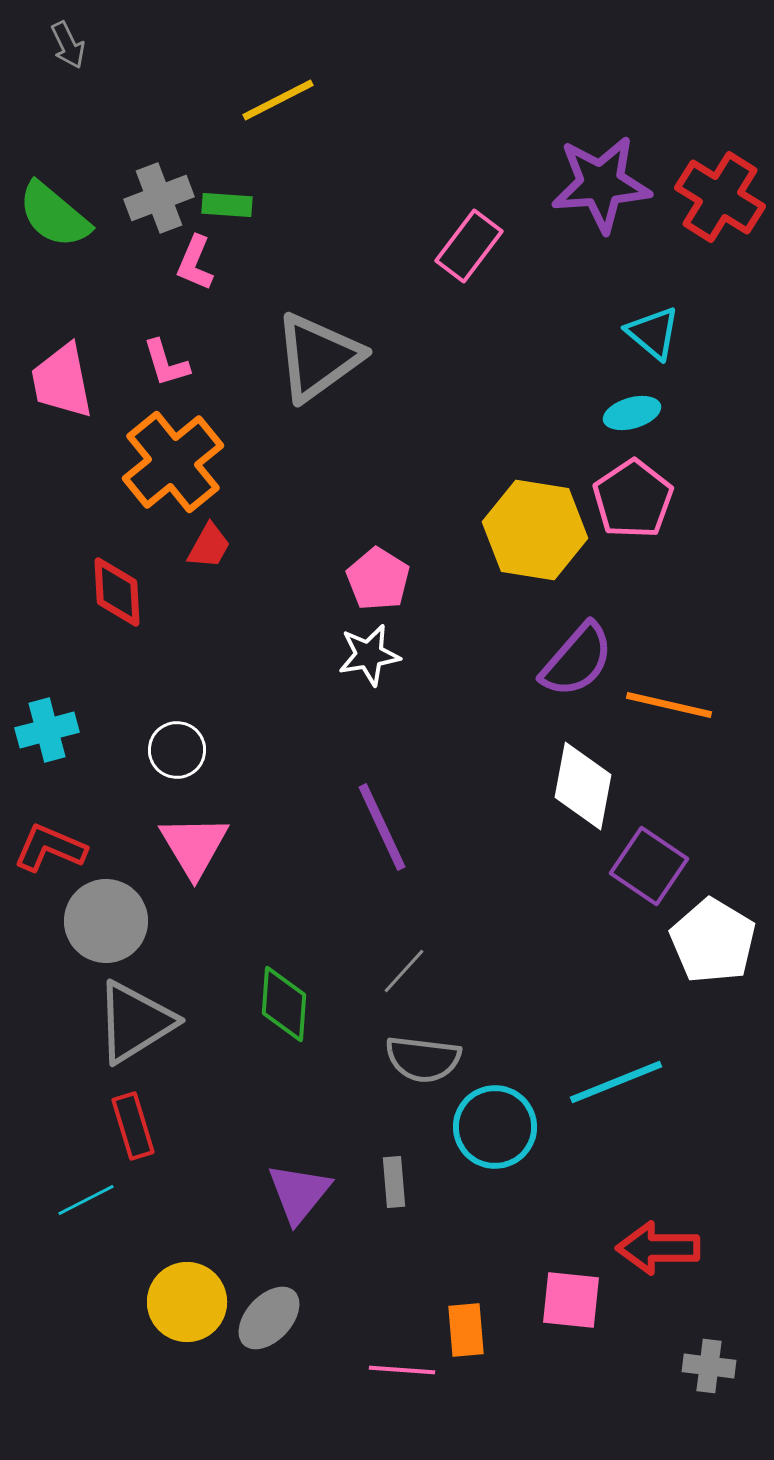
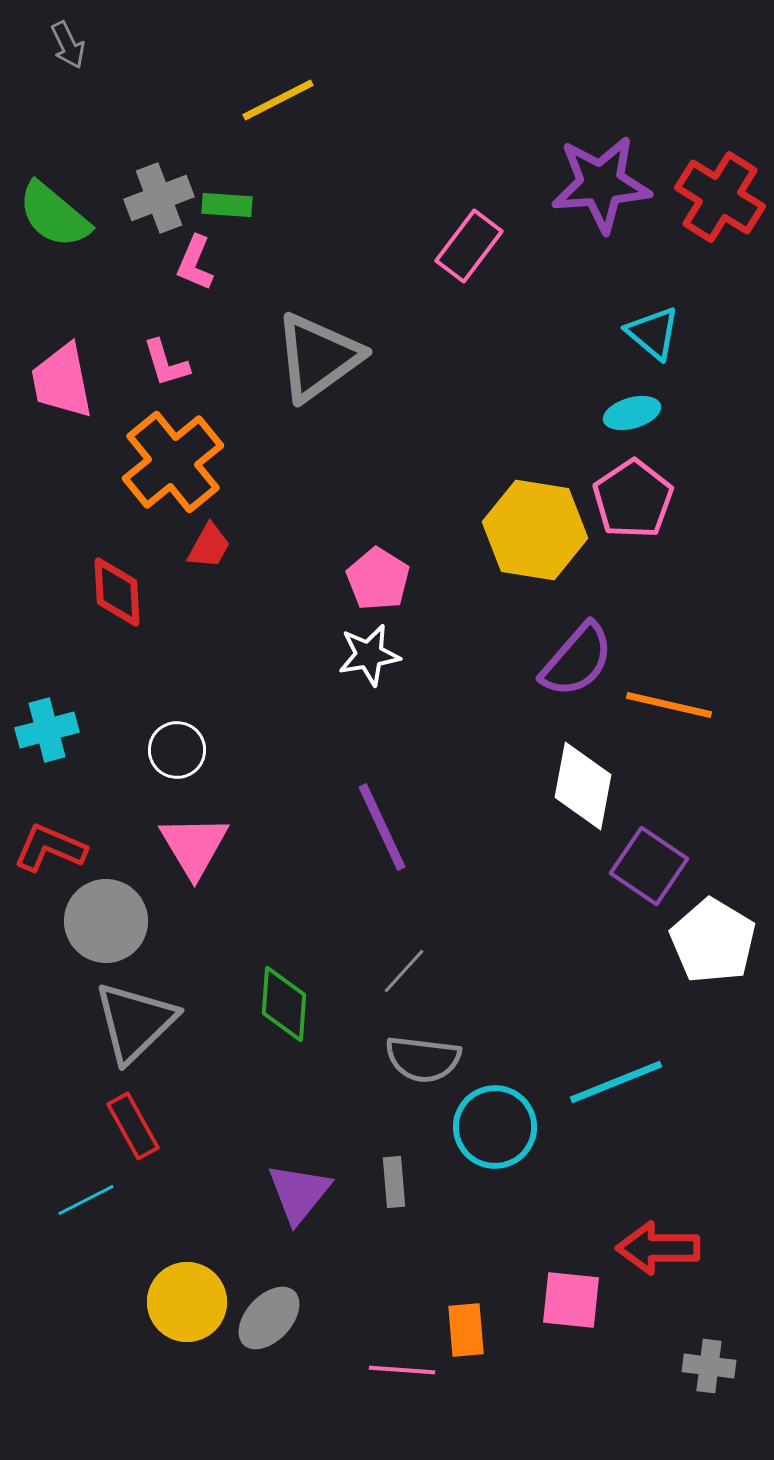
gray triangle at (135, 1022): rotated 12 degrees counterclockwise
red rectangle at (133, 1126): rotated 12 degrees counterclockwise
